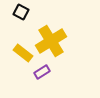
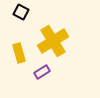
yellow cross: moved 2 px right
yellow rectangle: moved 4 px left; rotated 36 degrees clockwise
